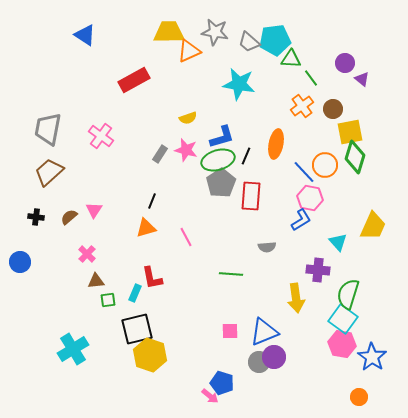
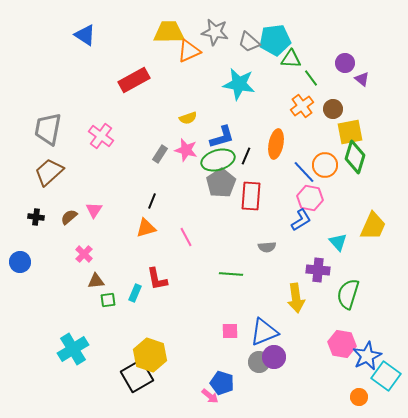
pink cross at (87, 254): moved 3 px left
red L-shape at (152, 278): moved 5 px right, 1 px down
cyan square at (343, 319): moved 43 px right, 57 px down
black square at (137, 329): moved 47 px down; rotated 16 degrees counterclockwise
blue star at (372, 357): moved 5 px left, 1 px up; rotated 12 degrees clockwise
